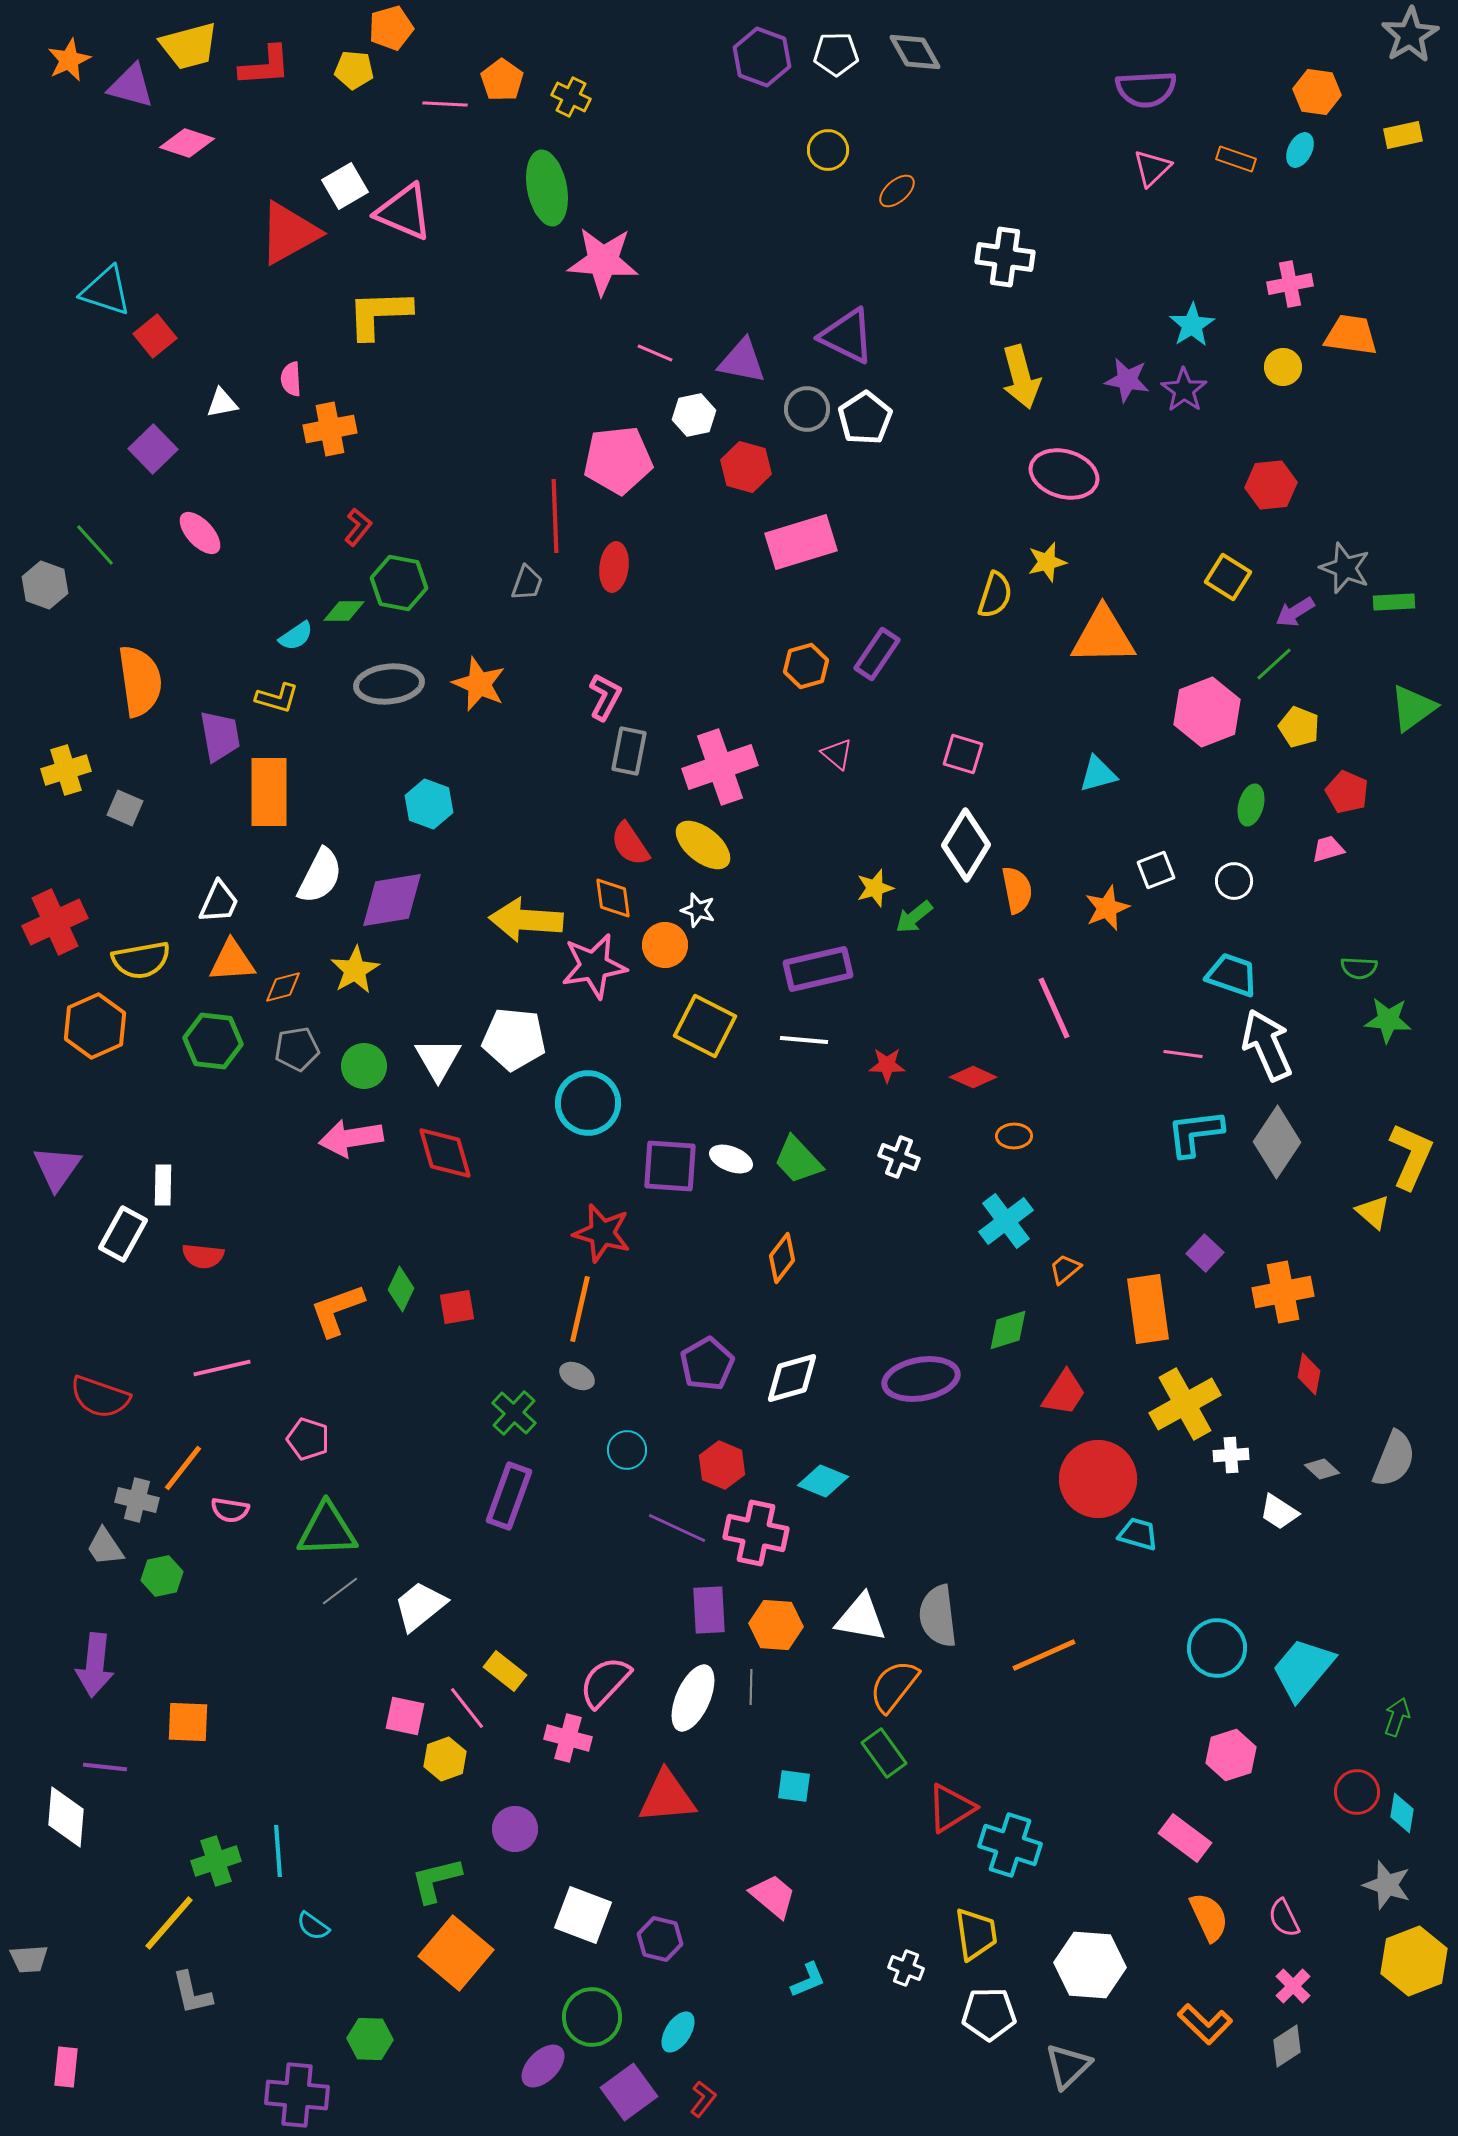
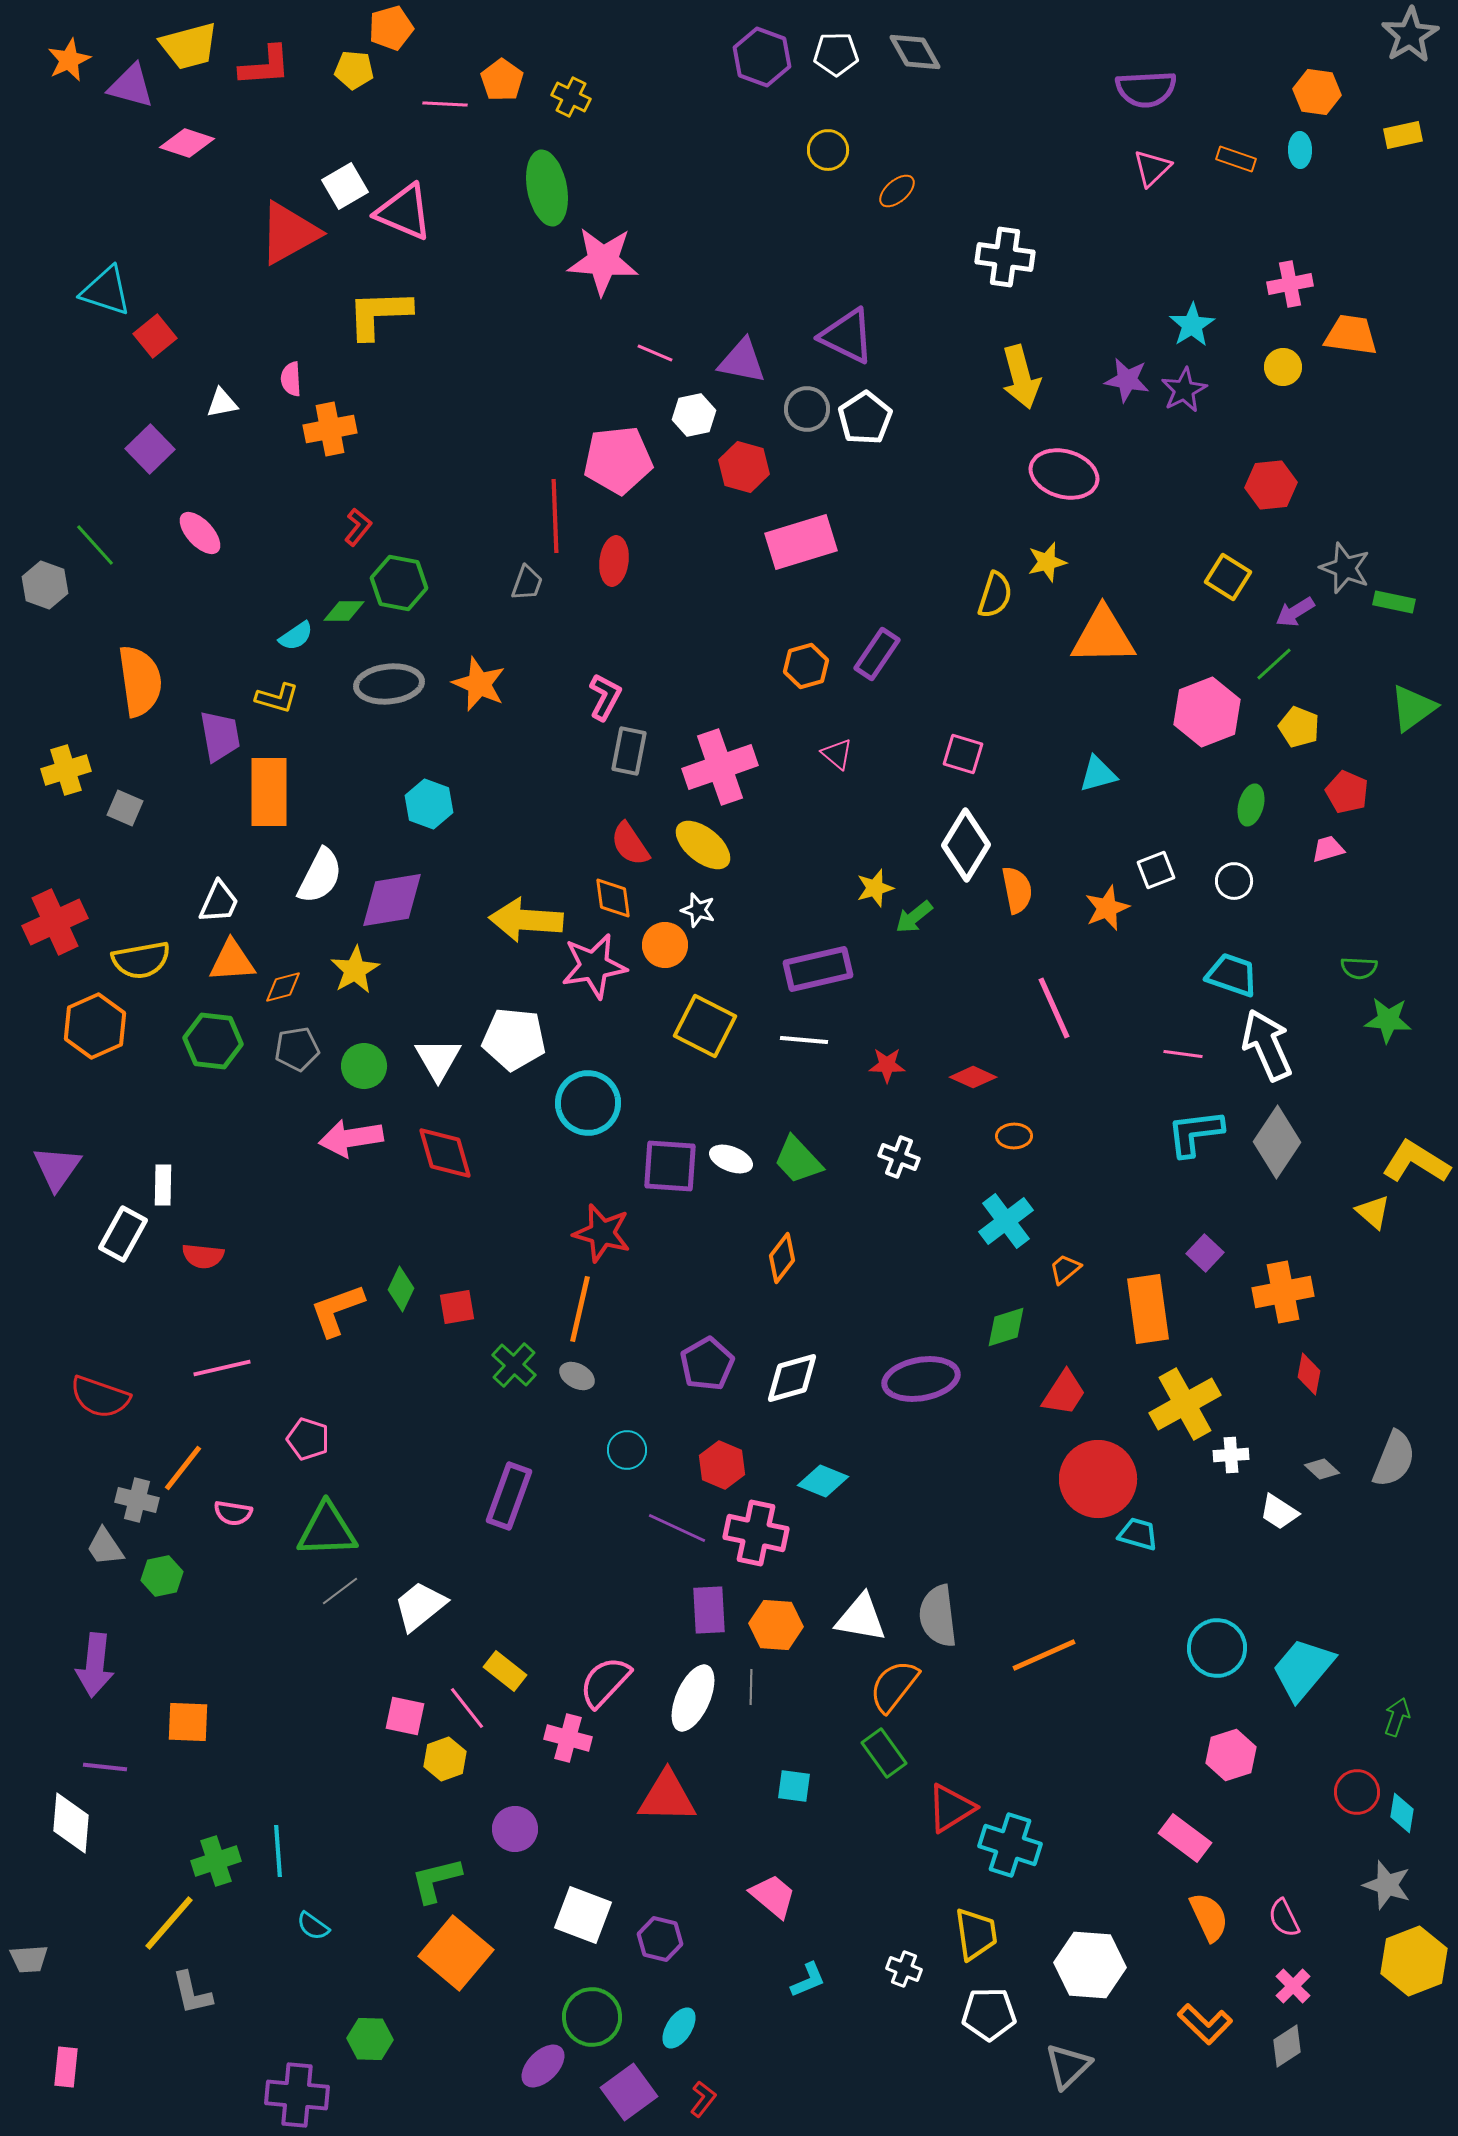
cyan ellipse at (1300, 150): rotated 28 degrees counterclockwise
purple star at (1184, 390): rotated 9 degrees clockwise
purple square at (153, 449): moved 3 px left
red hexagon at (746, 467): moved 2 px left
red ellipse at (614, 567): moved 6 px up
green rectangle at (1394, 602): rotated 15 degrees clockwise
yellow L-shape at (1411, 1156): moved 5 px right, 6 px down; rotated 82 degrees counterclockwise
green diamond at (1008, 1330): moved 2 px left, 3 px up
green cross at (514, 1413): moved 48 px up
pink semicircle at (230, 1510): moved 3 px right, 3 px down
red triangle at (667, 1797): rotated 6 degrees clockwise
white diamond at (66, 1817): moved 5 px right, 6 px down
white cross at (906, 1968): moved 2 px left, 1 px down
cyan ellipse at (678, 2032): moved 1 px right, 4 px up
